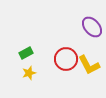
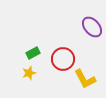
green rectangle: moved 7 px right
red circle: moved 3 px left
yellow L-shape: moved 4 px left, 14 px down
